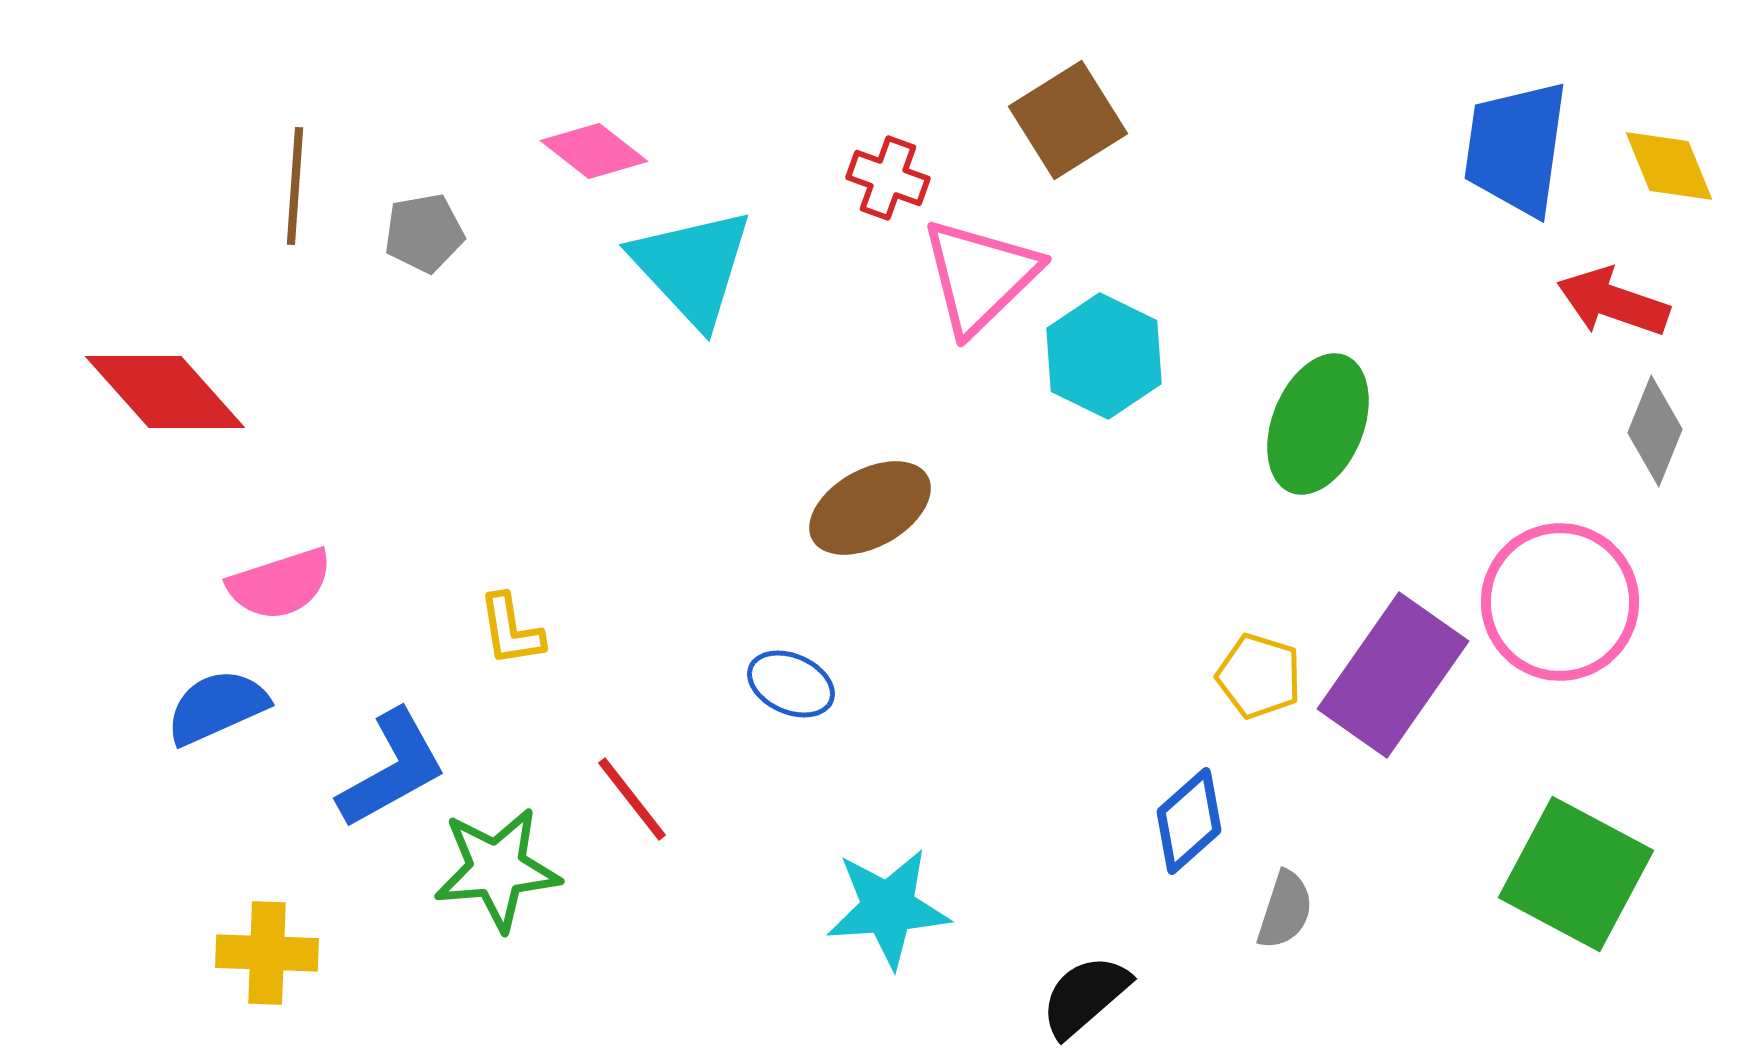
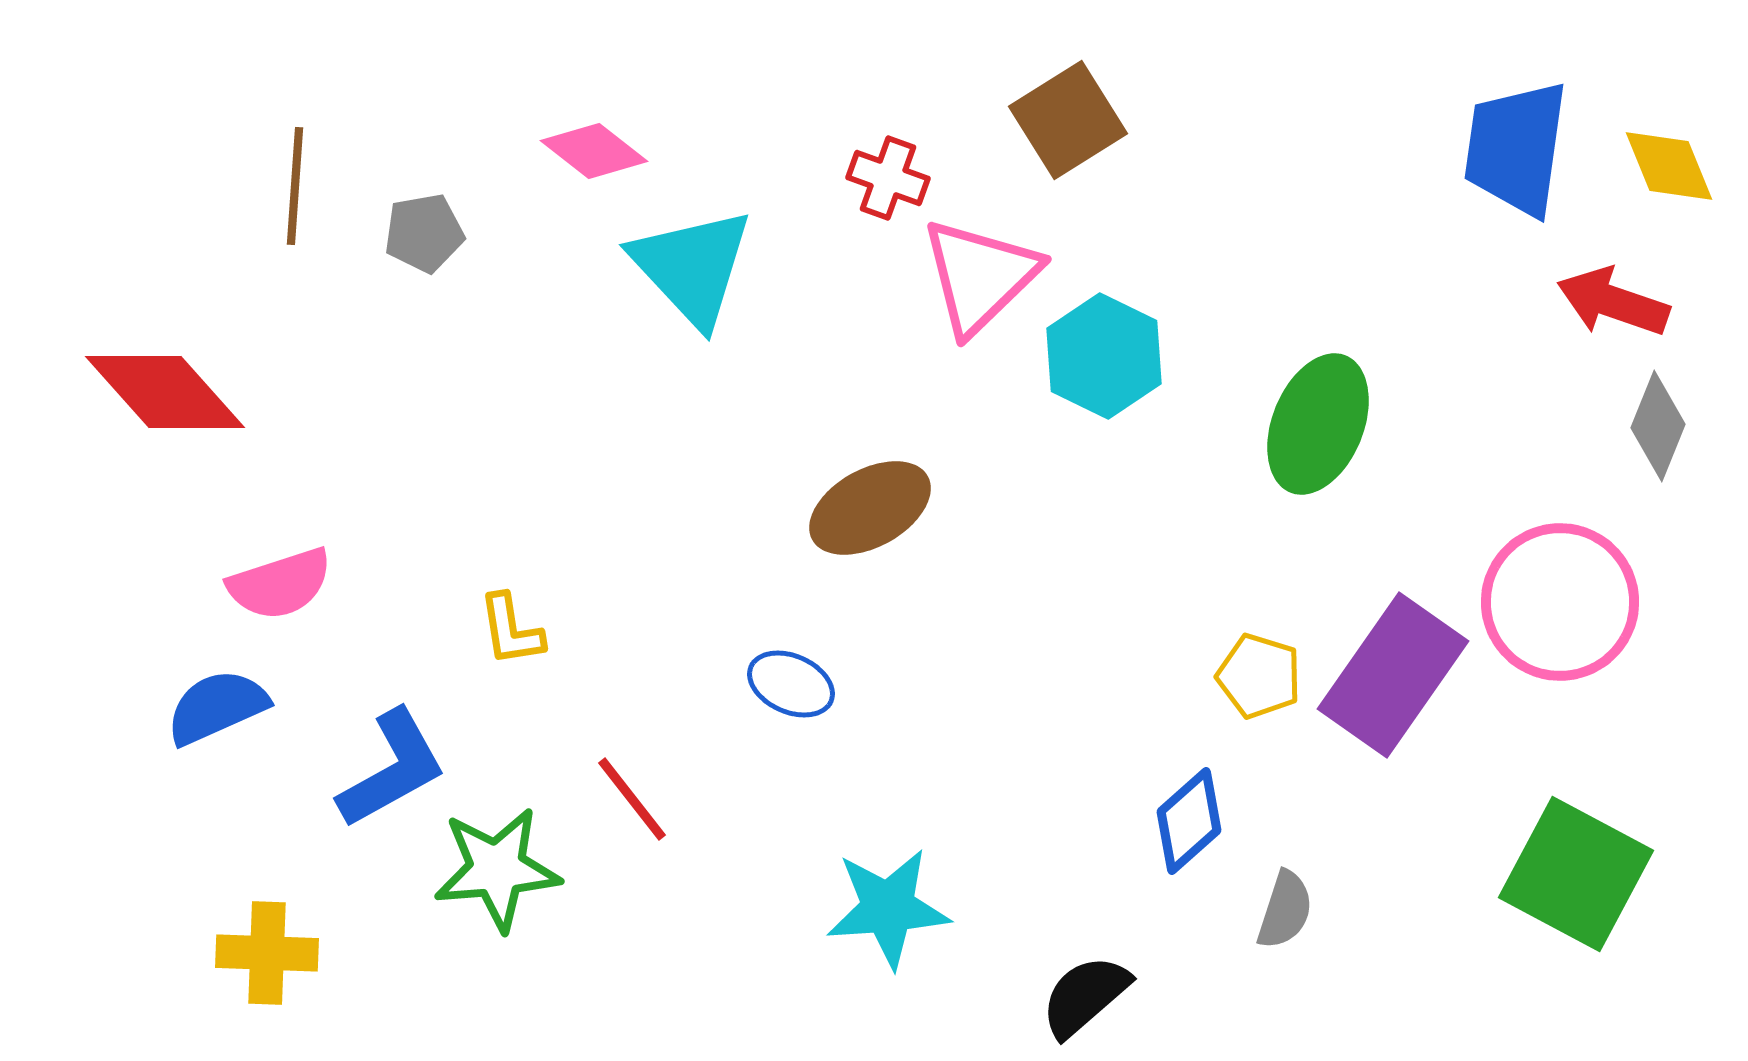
gray diamond: moved 3 px right, 5 px up
